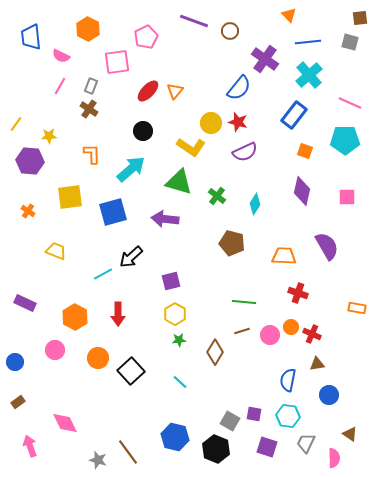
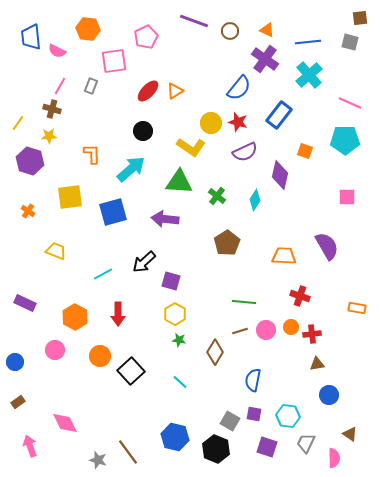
orange triangle at (289, 15): moved 22 px left, 15 px down; rotated 21 degrees counterclockwise
orange hexagon at (88, 29): rotated 20 degrees counterclockwise
pink semicircle at (61, 56): moved 4 px left, 5 px up
pink square at (117, 62): moved 3 px left, 1 px up
orange triangle at (175, 91): rotated 18 degrees clockwise
brown cross at (89, 109): moved 37 px left; rotated 18 degrees counterclockwise
blue rectangle at (294, 115): moved 15 px left
yellow line at (16, 124): moved 2 px right, 1 px up
purple hexagon at (30, 161): rotated 12 degrees clockwise
green triangle at (179, 182): rotated 12 degrees counterclockwise
purple diamond at (302, 191): moved 22 px left, 16 px up
cyan diamond at (255, 204): moved 4 px up
brown pentagon at (232, 243): moved 5 px left; rotated 25 degrees clockwise
black arrow at (131, 257): moved 13 px right, 5 px down
purple square at (171, 281): rotated 30 degrees clockwise
red cross at (298, 293): moved 2 px right, 3 px down
brown line at (242, 331): moved 2 px left
red cross at (312, 334): rotated 30 degrees counterclockwise
pink circle at (270, 335): moved 4 px left, 5 px up
green star at (179, 340): rotated 16 degrees clockwise
orange circle at (98, 358): moved 2 px right, 2 px up
blue semicircle at (288, 380): moved 35 px left
